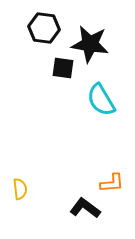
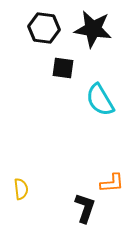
black star: moved 3 px right, 15 px up
cyan semicircle: moved 1 px left
yellow semicircle: moved 1 px right
black L-shape: rotated 72 degrees clockwise
